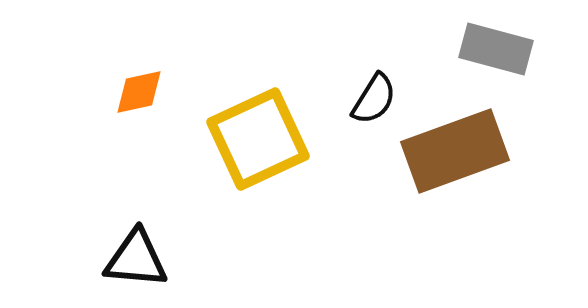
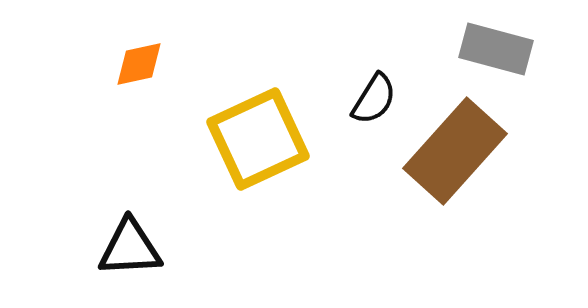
orange diamond: moved 28 px up
brown rectangle: rotated 28 degrees counterclockwise
black triangle: moved 6 px left, 11 px up; rotated 8 degrees counterclockwise
